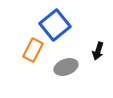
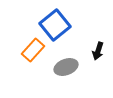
orange rectangle: rotated 15 degrees clockwise
